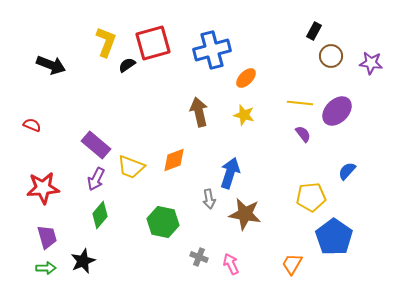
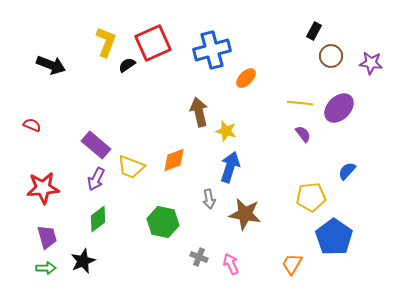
red square: rotated 9 degrees counterclockwise
purple ellipse: moved 2 px right, 3 px up
yellow star: moved 18 px left, 16 px down
blue arrow: moved 6 px up
green diamond: moved 2 px left, 4 px down; rotated 12 degrees clockwise
